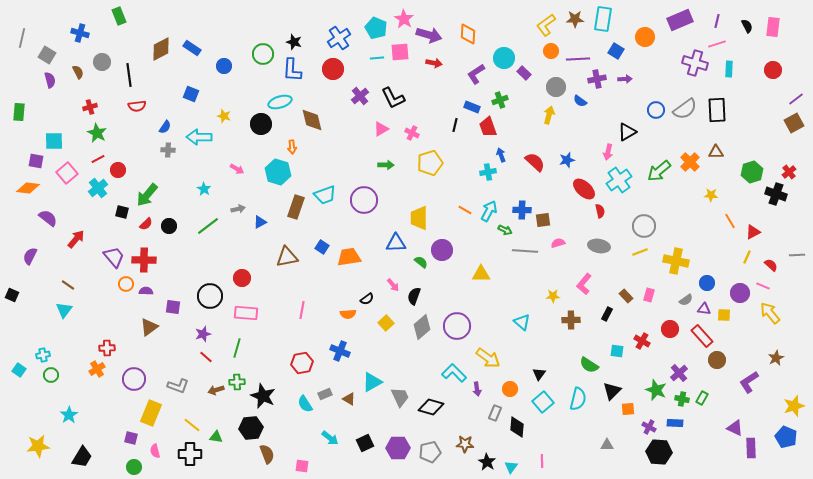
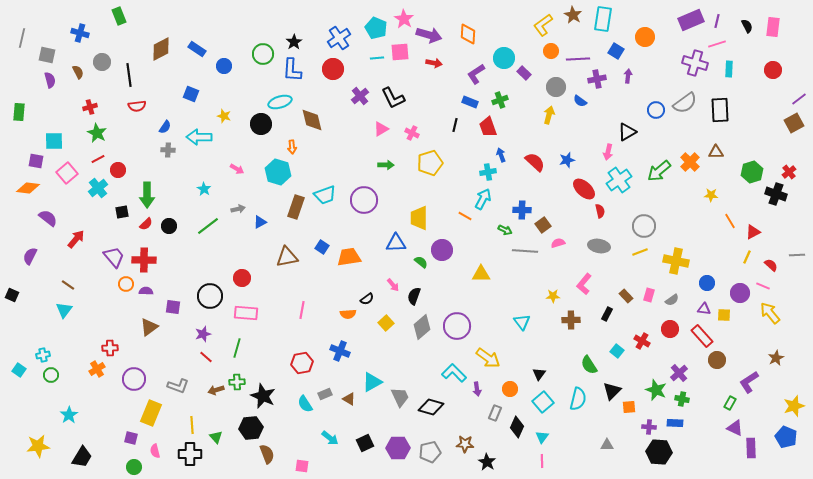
brown star at (575, 19): moved 2 px left, 4 px up; rotated 30 degrees clockwise
purple rectangle at (680, 20): moved 11 px right
yellow L-shape at (546, 25): moved 3 px left
black star at (294, 42): rotated 21 degrees clockwise
blue rectangle at (192, 48): moved 5 px right, 1 px down
gray square at (47, 55): rotated 18 degrees counterclockwise
purple arrow at (625, 79): moved 3 px right, 3 px up; rotated 80 degrees counterclockwise
purple line at (796, 99): moved 3 px right
blue rectangle at (472, 107): moved 2 px left, 5 px up
gray semicircle at (685, 109): moved 6 px up
black rectangle at (717, 110): moved 3 px right
green arrow at (147, 195): rotated 40 degrees counterclockwise
orange line at (465, 210): moved 6 px down
cyan arrow at (489, 211): moved 6 px left, 12 px up
black square at (122, 212): rotated 24 degrees counterclockwise
brown square at (543, 220): moved 5 px down; rotated 28 degrees counterclockwise
gray semicircle at (686, 300): moved 14 px left
cyan triangle at (522, 322): rotated 12 degrees clockwise
red cross at (107, 348): moved 3 px right
cyan square at (617, 351): rotated 32 degrees clockwise
green semicircle at (589, 365): rotated 24 degrees clockwise
green rectangle at (702, 398): moved 28 px right, 5 px down
orange square at (628, 409): moved 1 px right, 2 px up
yellow line at (192, 425): rotated 48 degrees clockwise
black diamond at (517, 427): rotated 20 degrees clockwise
purple cross at (649, 427): rotated 24 degrees counterclockwise
green triangle at (216, 437): rotated 40 degrees clockwise
cyan triangle at (511, 467): moved 31 px right, 30 px up
